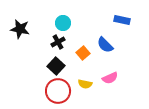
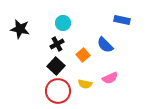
black cross: moved 1 px left, 2 px down
orange square: moved 2 px down
